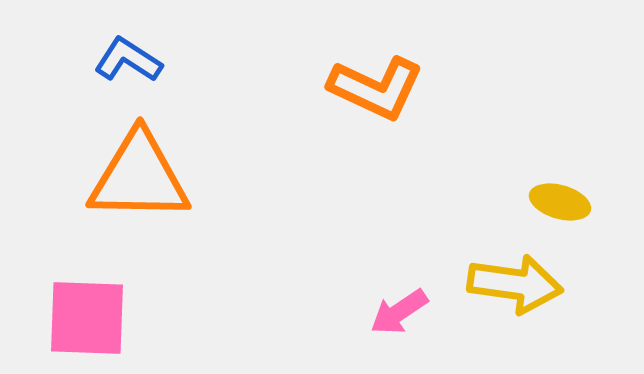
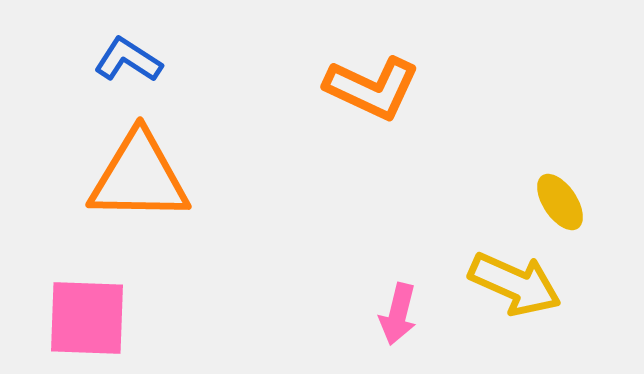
orange L-shape: moved 4 px left
yellow ellipse: rotated 40 degrees clockwise
yellow arrow: rotated 16 degrees clockwise
pink arrow: moved 1 px left, 2 px down; rotated 42 degrees counterclockwise
